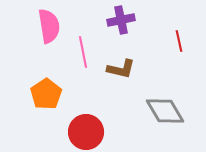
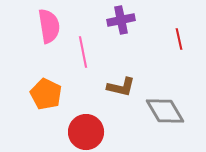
red line: moved 2 px up
brown L-shape: moved 18 px down
orange pentagon: rotated 12 degrees counterclockwise
